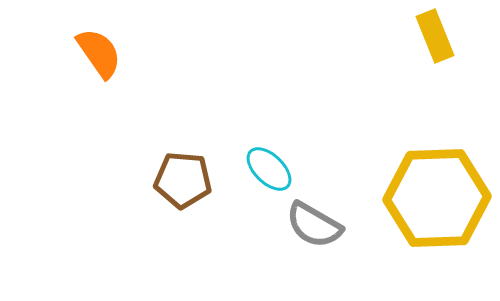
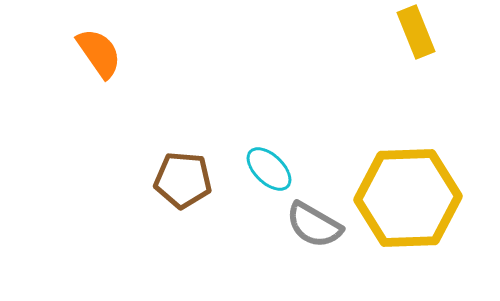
yellow rectangle: moved 19 px left, 4 px up
yellow hexagon: moved 29 px left
